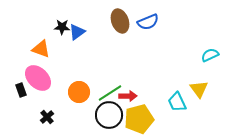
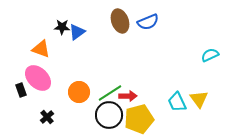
yellow triangle: moved 10 px down
